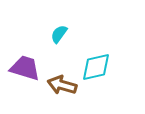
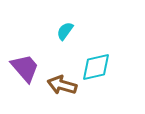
cyan semicircle: moved 6 px right, 3 px up
purple trapezoid: rotated 32 degrees clockwise
